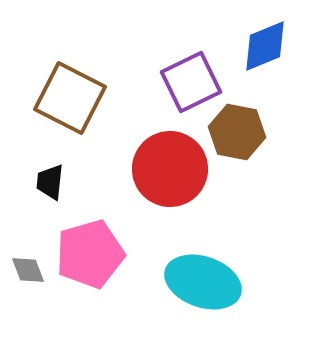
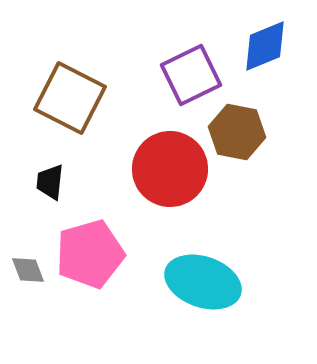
purple square: moved 7 px up
